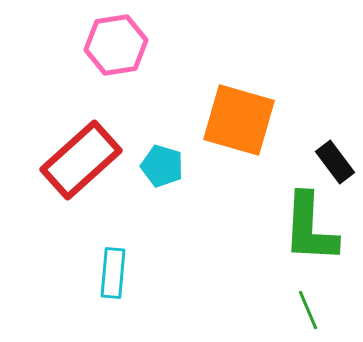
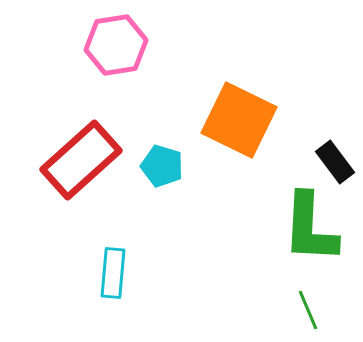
orange square: rotated 10 degrees clockwise
